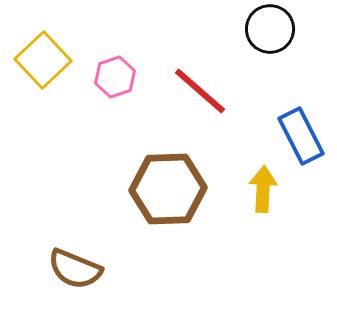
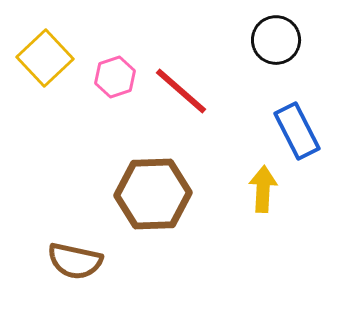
black circle: moved 6 px right, 11 px down
yellow square: moved 2 px right, 2 px up
red line: moved 19 px left
blue rectangle: moved 4 px left, 5 px up
brown hexagon: moved 15 px left, 5 px down
brown semicircle: moved 8 px up; rotated 10 degrees counterclockwise
